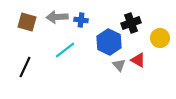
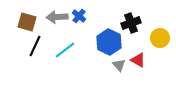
blue cross: moved 2 px left, 4 px up; rotated 32 degrees clockwise
black line: moved 10 px right, 21 px up
